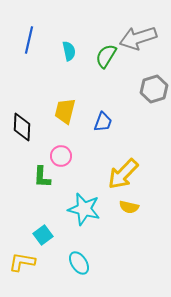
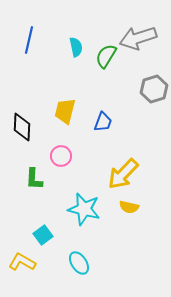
cyan semicircle: moved 7 px right, 4 px up
green L-shape: moved 8 px left, 2 px down
yellow L-shape: rotated 20 degrees clockwise
